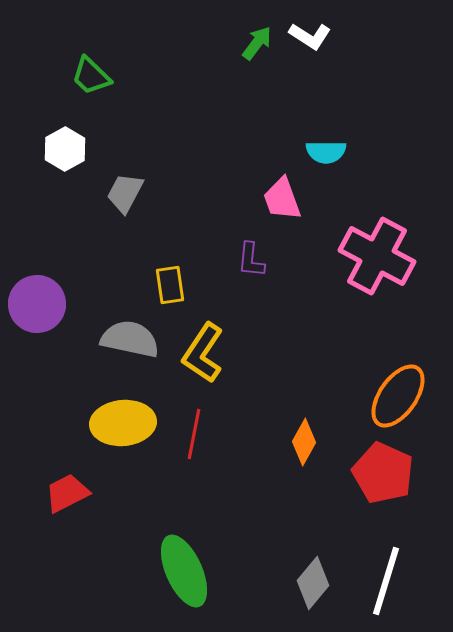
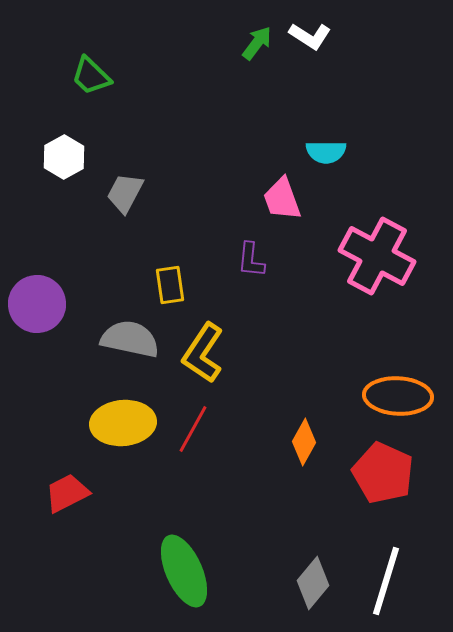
white hexagon: moved 1 px left, 8 px down
orange ellipse: rotated 58 degrees clockwise
red line: moved 1 px left, 5 px up; rotated 18 degrees clockwise
